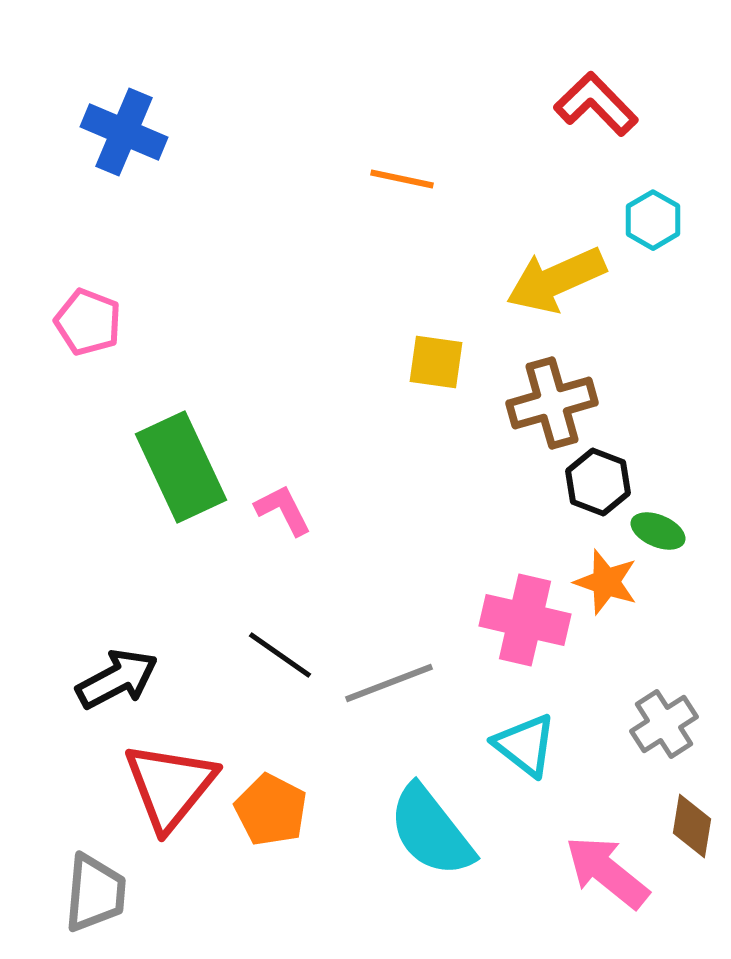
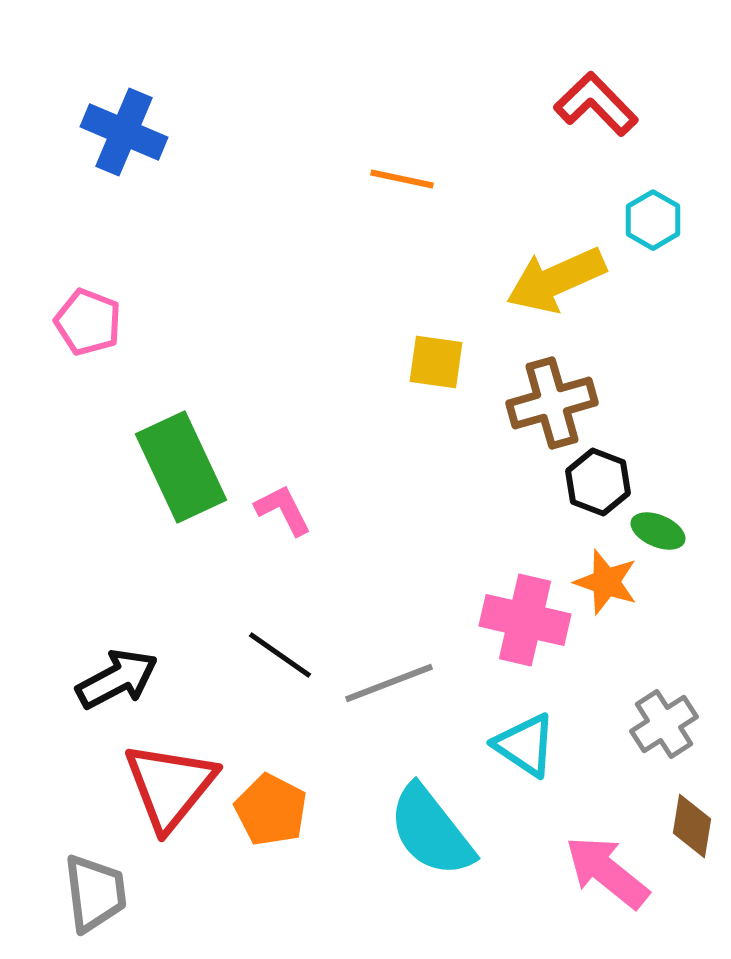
cyan triangle: rotated 4 degrees counterclockwise
gray trapezoid: rotated 12 degrees counterclockwise
